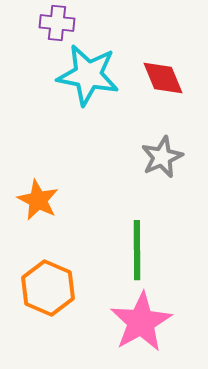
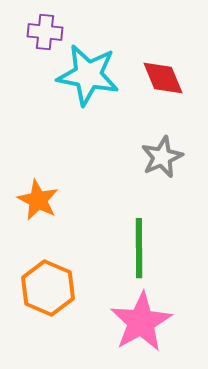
purple cross: moved 12 px left, 9 px down
green line: moved 2 px right, 2 px up
